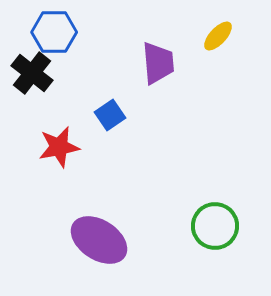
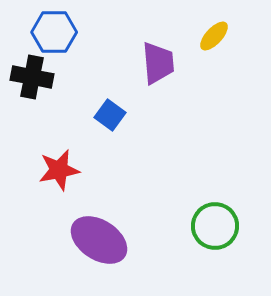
yellow ellipse: moved 4 px left
black cross: moved 4 px down; rotated 27 degrees counterclockwise
blue square: rotated 20 degrees counterclockwise
red star: moved 23 px down
